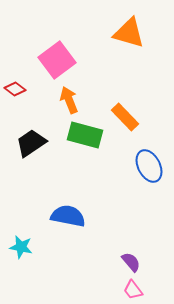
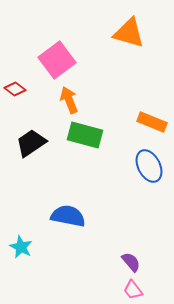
orange rectangle: moved 27 px right, 5 px down; rotated 24 degrees counterclockwise
cyan star: rotated 15 degrees clockwise
